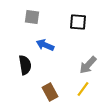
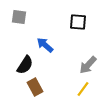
gray square: moved 13 px left
blue arrow: rotated 18 degrees clockwise
black semicircle: rotated 42 degrees clockwise
brown rectangle: moved 15 px left, 5 px up
